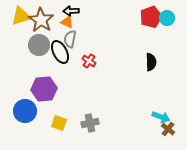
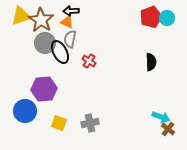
gray circle: moved 6 px right, 2 px up
